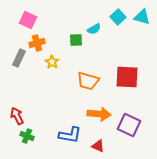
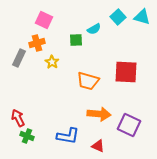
pink square: moved 16 px right
red square: moved 1 px left, 5 px up
red arrow: moved 1 px right, 2 px down
blue L-shape: moved 2 px left, 1 px down
